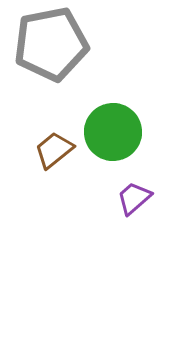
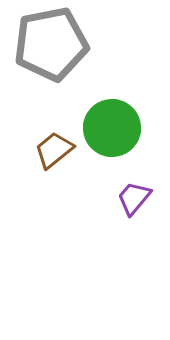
green circle: moved 1 px left, 4 px up
purple trapezoid: rotated 9 degrees counterclockwise
